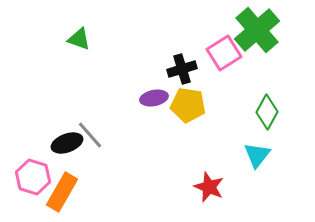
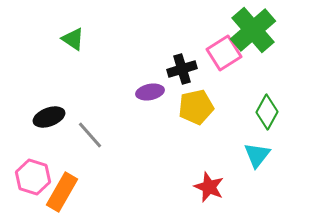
green cross: moved 4 px left
green triangle: moved 6 px left; rotated 15 degrees clockwise
purple ellipse: moved 4 px left, 6 px up
yellow pentagon: moved 8 px right, 2 px down; rotated 20 degrees counterclockwise
black ellipse: moved 18 px left, 26 px up
